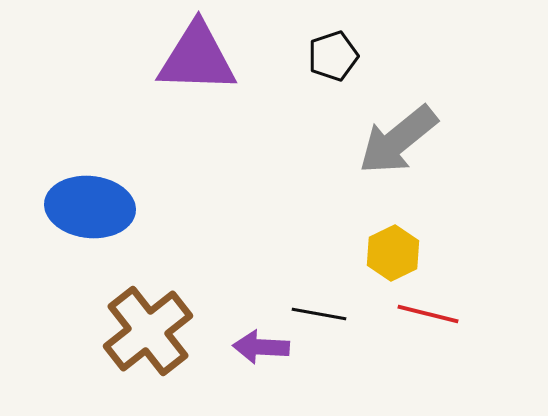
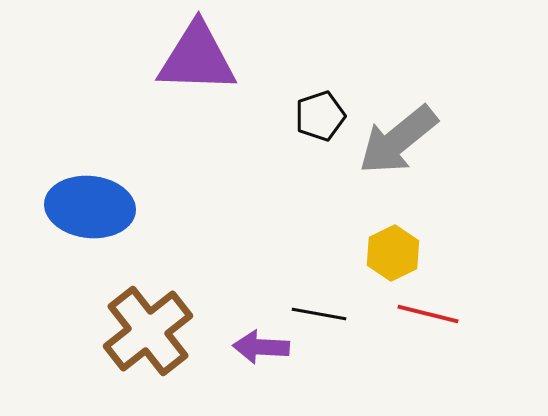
black pentagon: moved 13 px left, 60 px down
